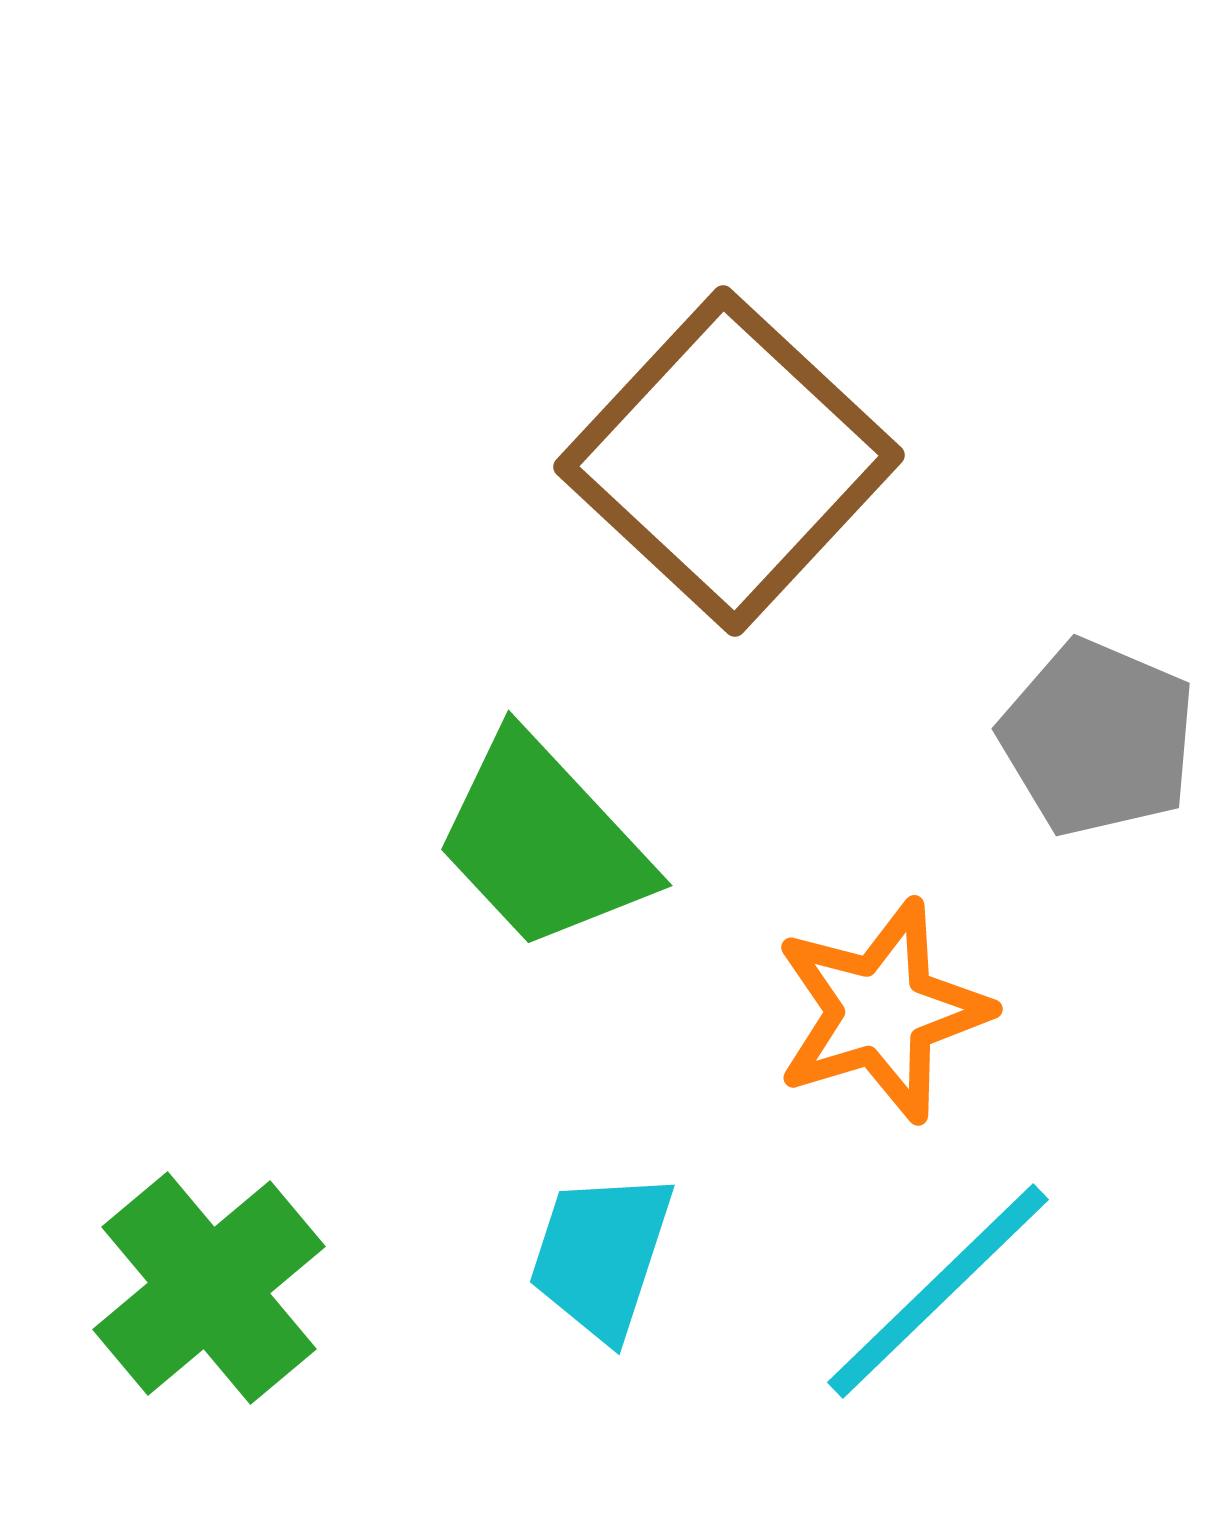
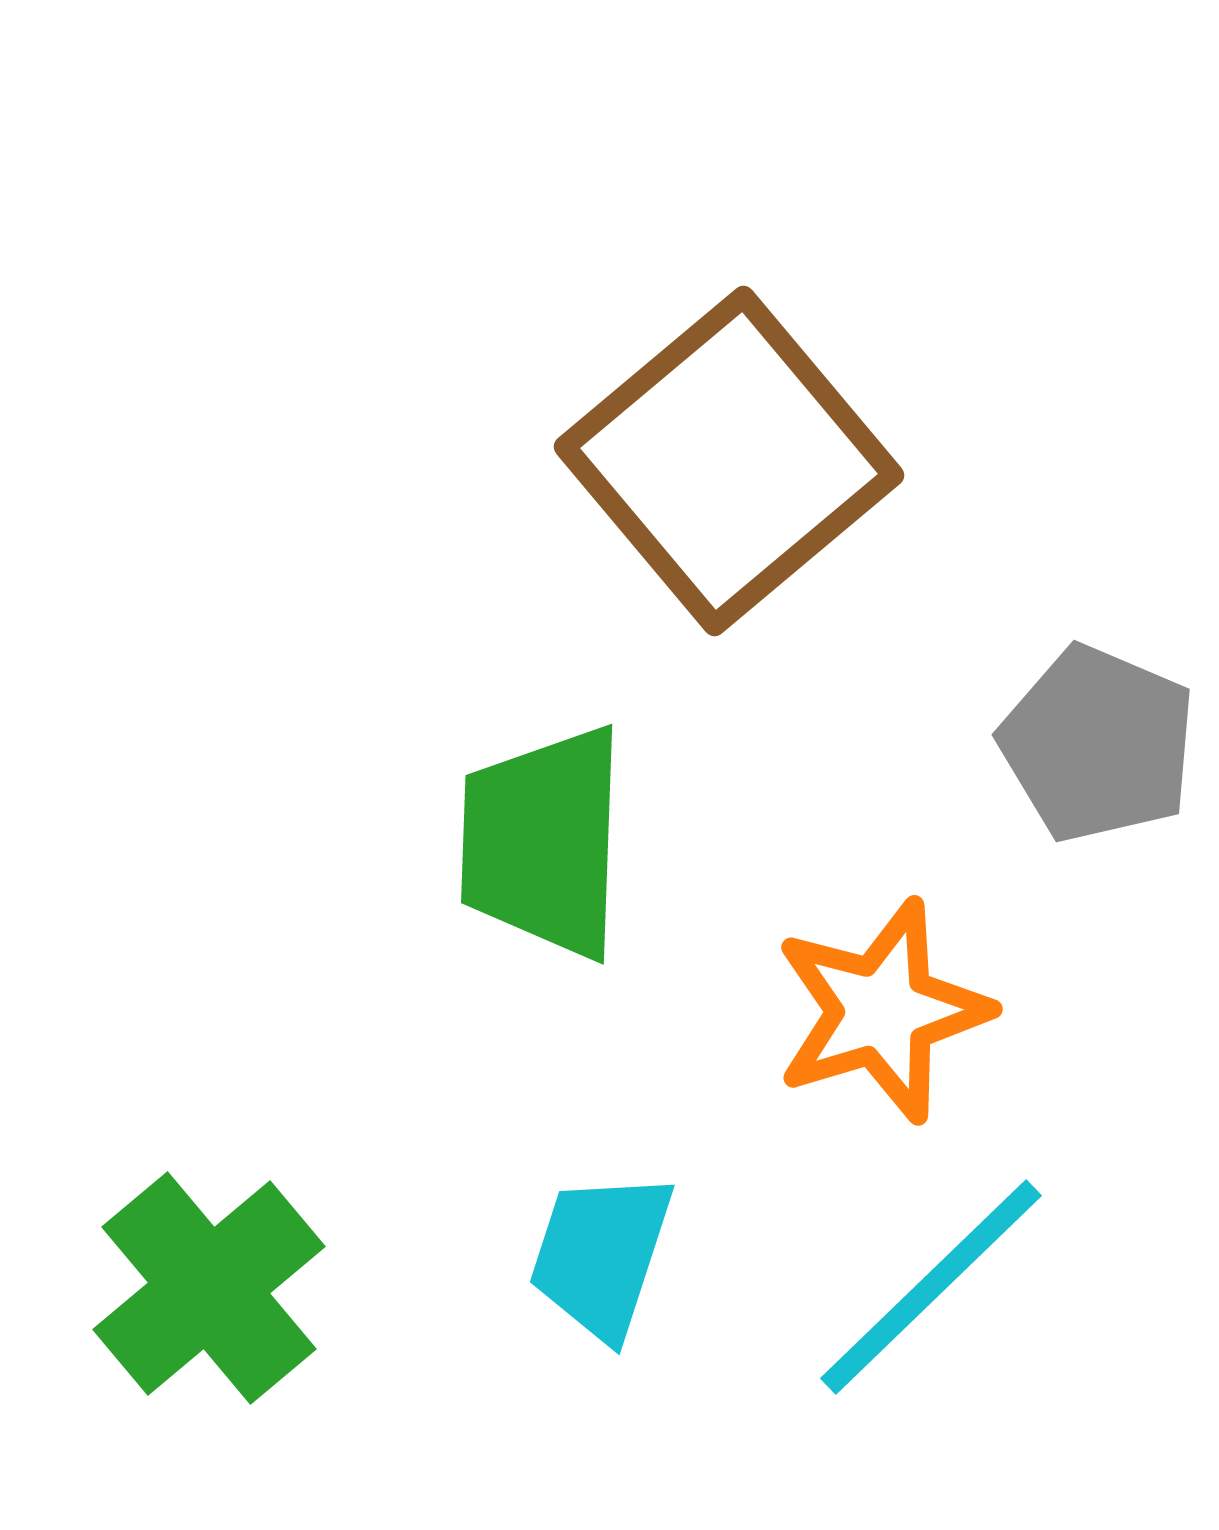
brown square: rotated 7 degrees clockwise
gray pentagon: moved 6 px down
green trapezoid: rotated 45 degrees clockwise
cyan line: moved 7 px left, 4 px up
